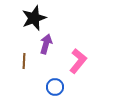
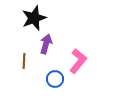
blue circle: moved 8 px up
